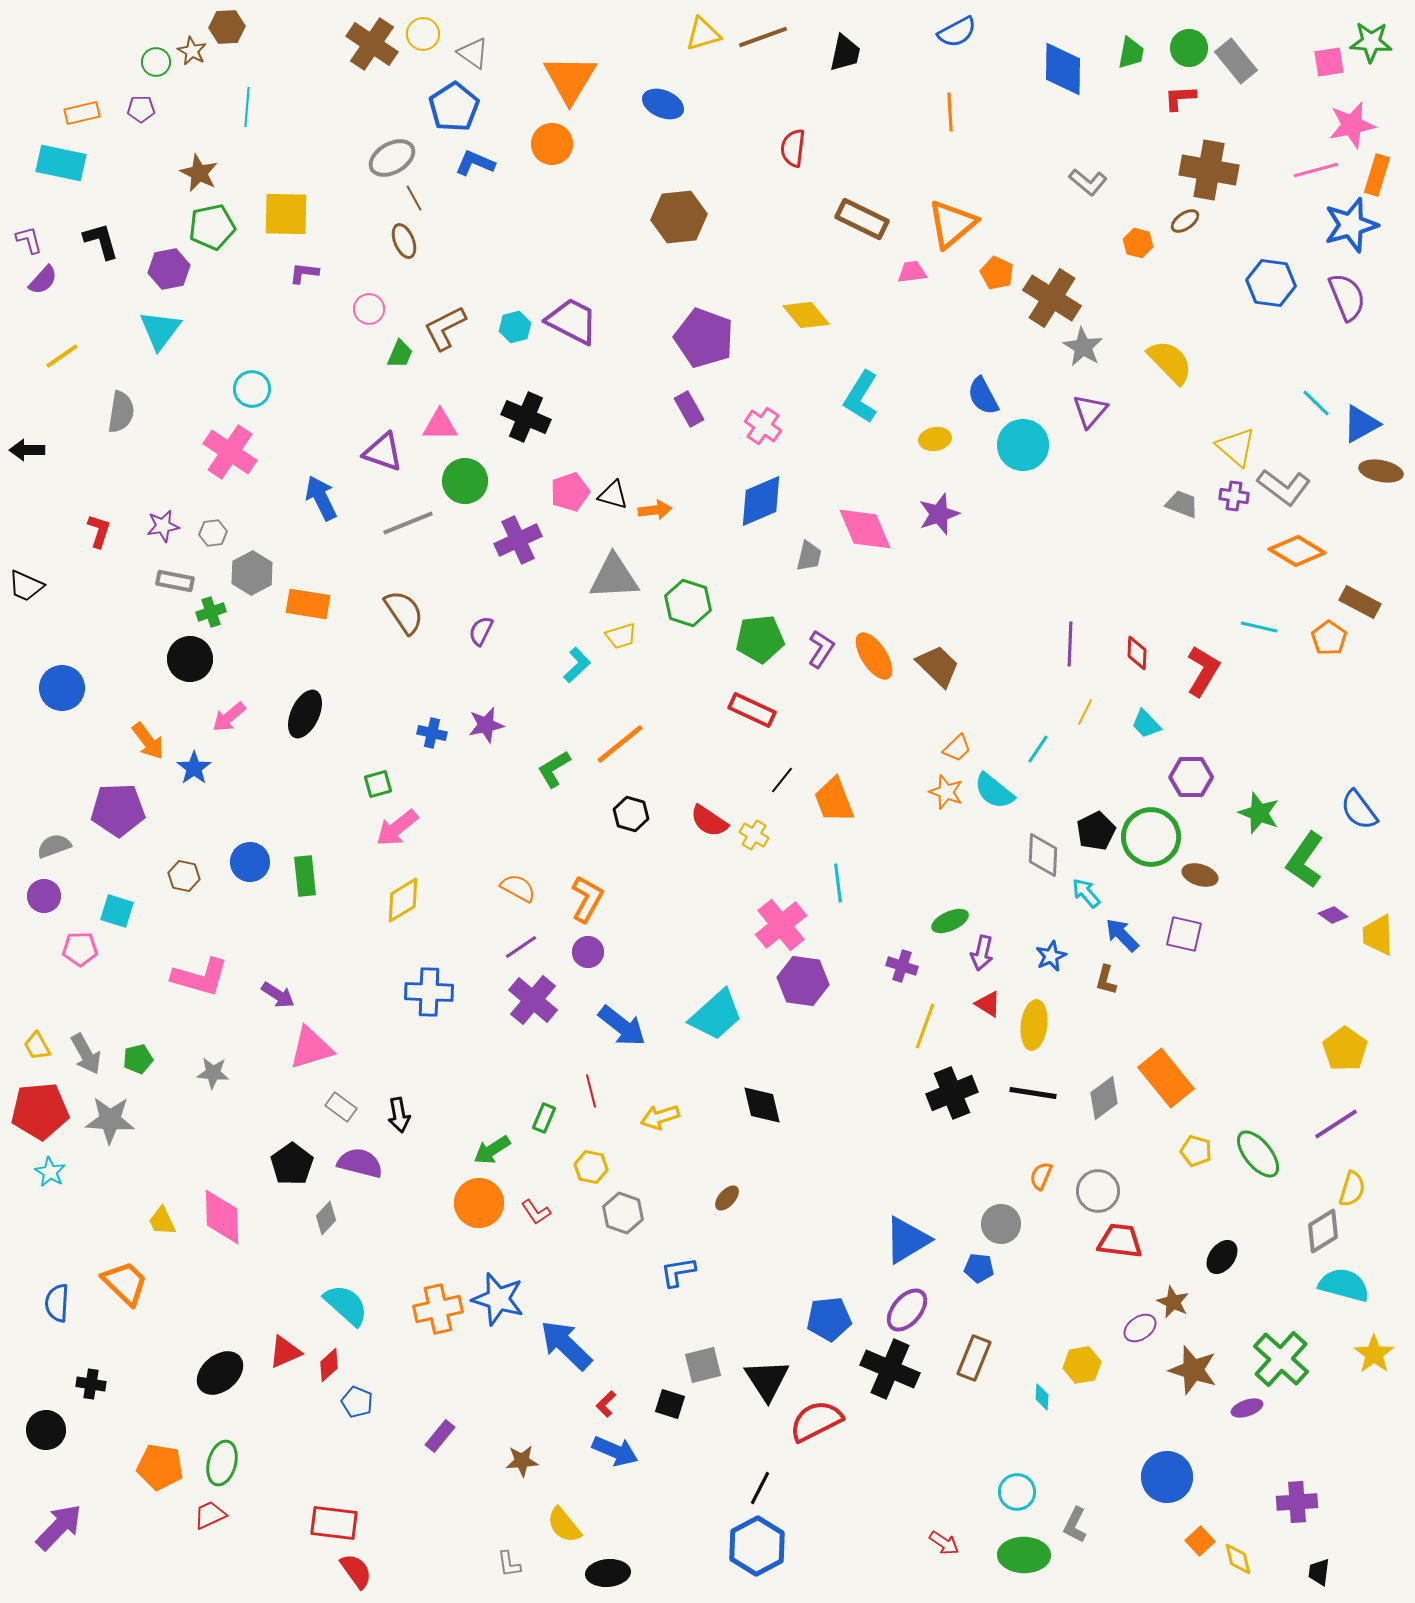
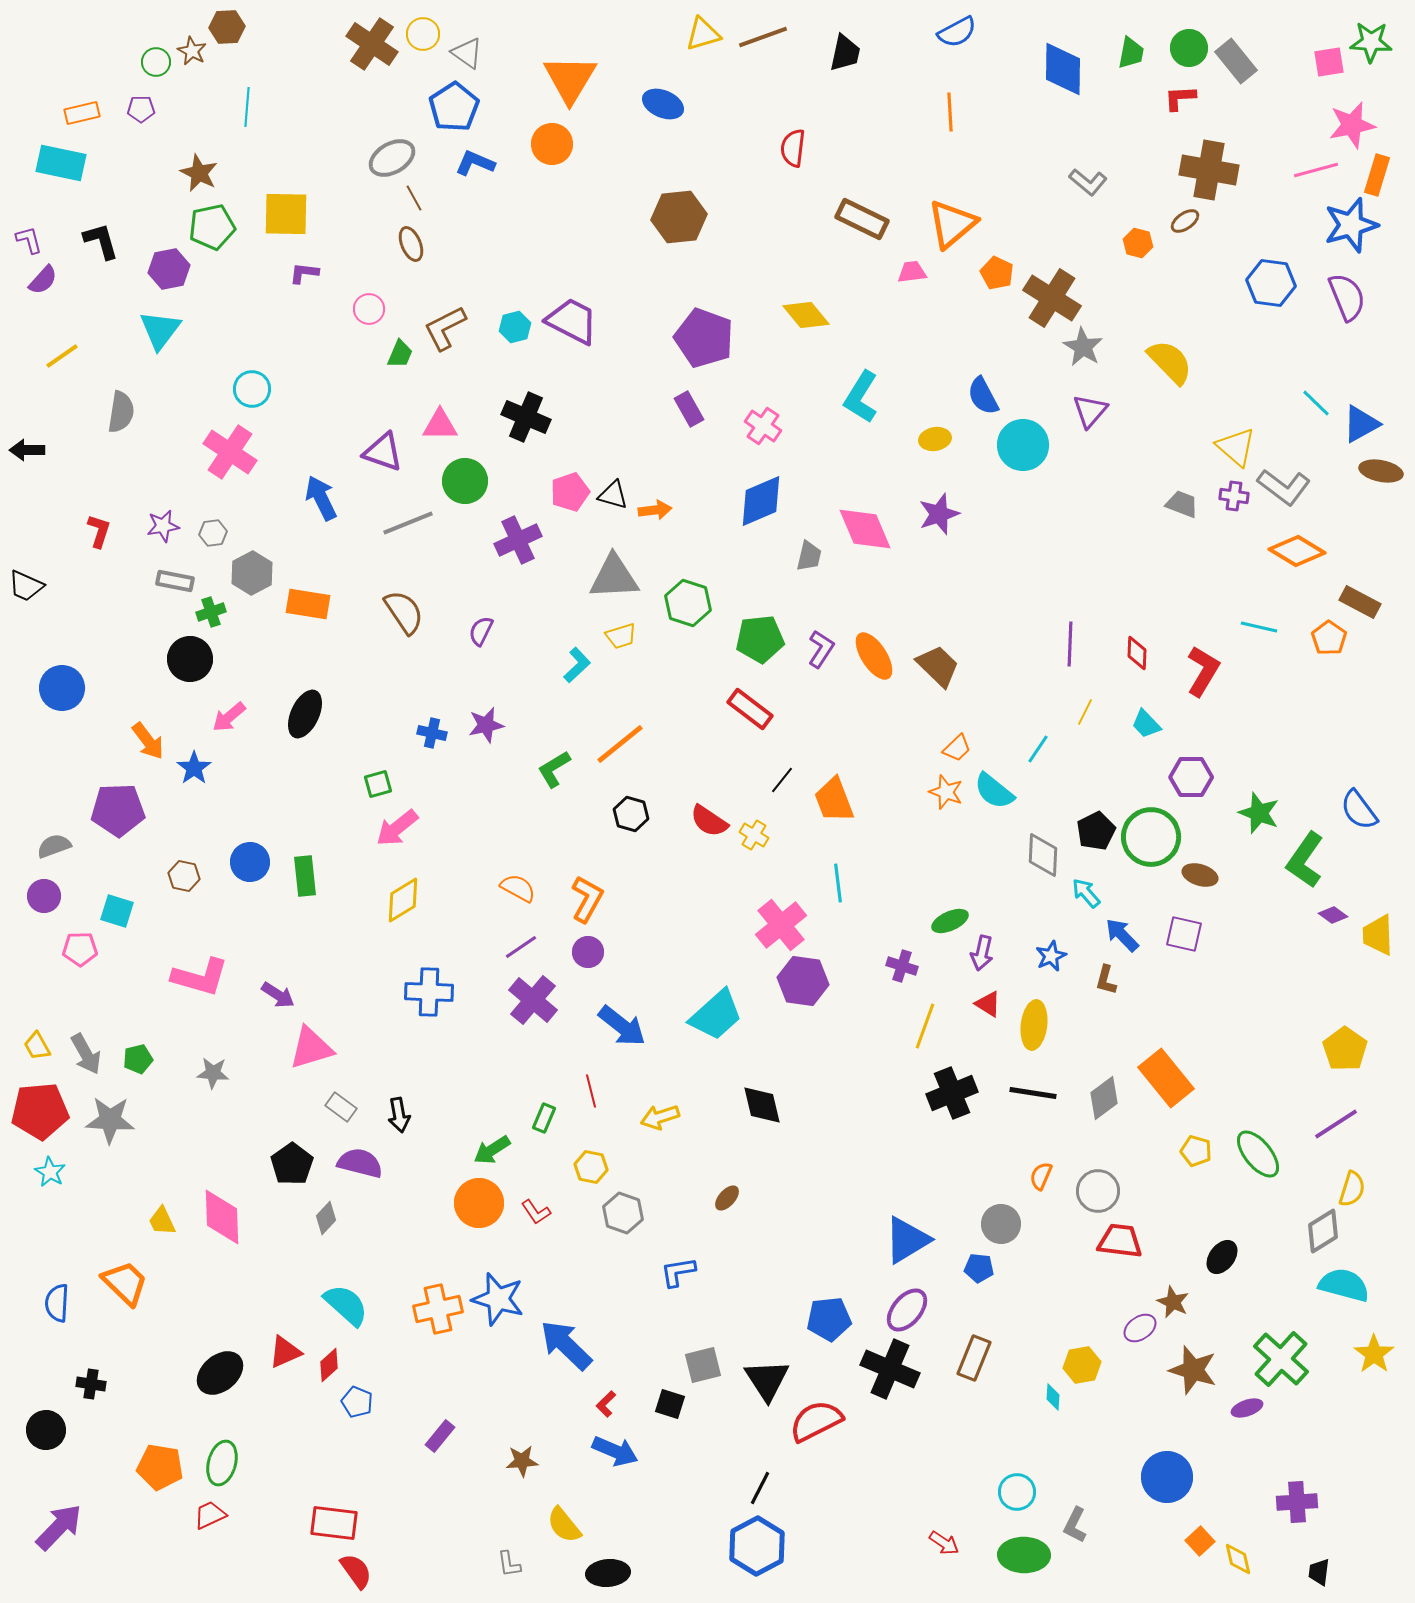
gray triangle at (473, 53): moved 6 px left
brown ellipse at (404, 241): moved 7 px right, 3 px down
red rectangle at (752, 710): moved 2 px left, 1 px up; rotated 12 degrees clockwise
cyan diamond at (1042, 1397): moved 11 px right
